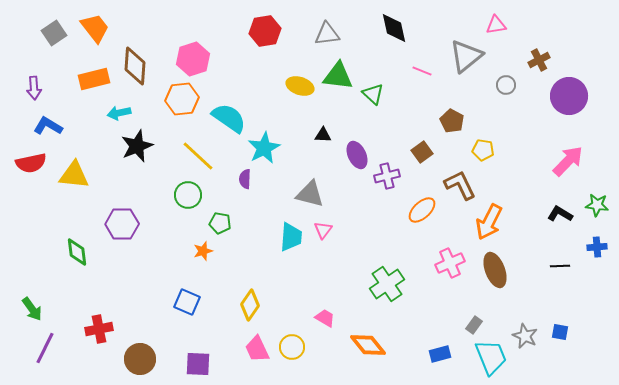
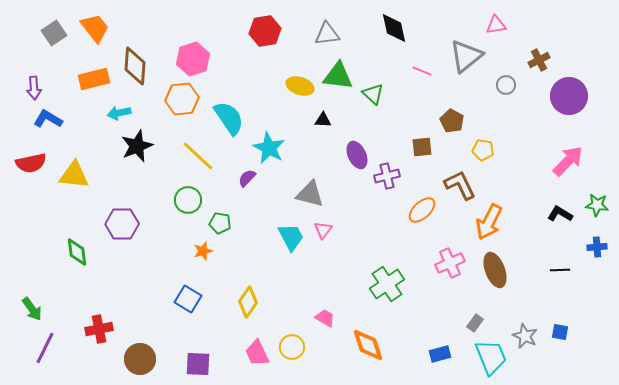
cyan semicircle at (229, 118): rotated 21 degrees clockwise
blue L-shape at (48, 126): moved 7 px up
black triangle at (323, 135): moved 15 px up
cyan star at (264, 148): moved 5 px right; rotated 16 degrees counterclockwise
brown square at (422, 152): moved 5 px up; rotated 30 degrees clockwise
purple semicircle at (245, 179): moved 2 px right, 1 px up; rotated 42 degrees clockwise
green circle at (188, 195): moved 5 px down
cyan trapezoid at (291, 237): rotated 32 degrees counterclockwise
black line at (560, 266): moved 4 px down
blue square at (187, 302): moved 1 px right, 3 px up; rotated 8 degrees clockwise
yellow diamond at (250, 305): moved 2 px left, 3 px up
gray rectangle at (474, 325): moved 1 px right, 2 px up
orange diamond at (368, 345): rotated 21 degrees clockwise
pink trapezoid at (257, 349): moved 4 px down
